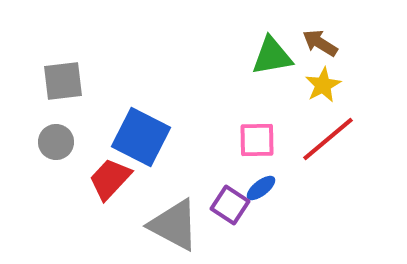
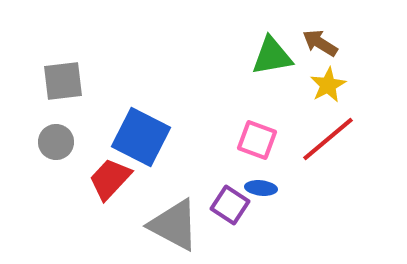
yellow star: moved 5 px right
pink square: rotated 21 degrees clockwise
blue ellipse: rotated 44 degrees clockwise
